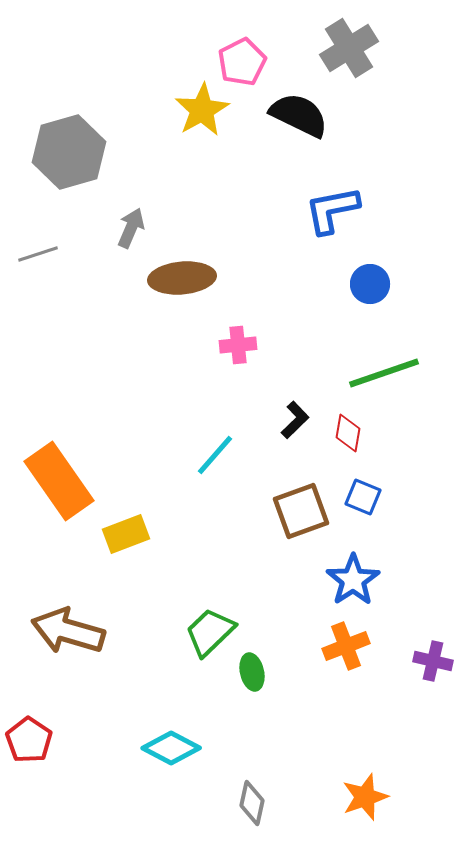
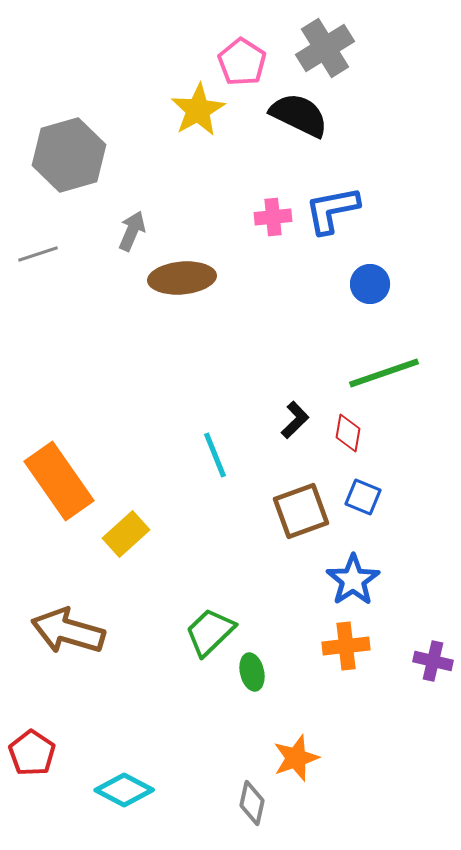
gray cross: moved 24 px left
pink pentagon: rotated 12 degrees counterclockwise
yellow star: moved 4 px left
gray hexagon: moved 3 px down
gray arrow: moved 1 px right, 3 px down
pink cross: moved 35 px right, 128 px up
cyan line: rotated 63 degrees counterclockwise
yellow rectangle: rotated 21 degrees counterclockwise
orange cross: rotated 15 degrees clockwise
red pentagon: moved 3 px right, 13 px down
cyan diamond: moved 47 px left, 42 px down
orange star: moved 69 px left, 39 px up
